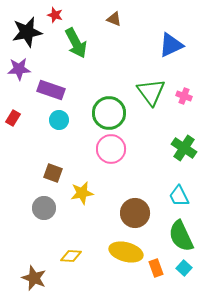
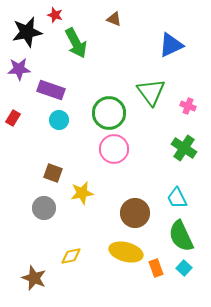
pink cross: moved 4 px right, 10 px down
pink circle: moved 3 px right
cyan trapezoid: moved 2 px left, 2 px down
yellow diamond: rotated 15 degrees counterclockwise
